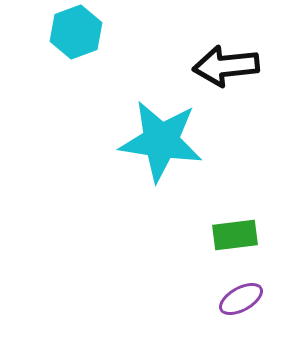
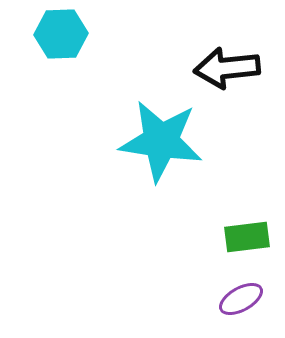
cyan hexagon: moved 15 px left, 2 px down; rotated 18 degrees clockwise
black arrow: moved 1 px right, 2 px down
green rectangle: moved 12 px right, 2 px down
